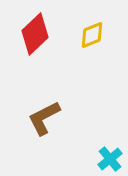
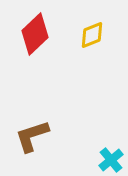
brown L-shape: moved 12 px left, 18 px down; rotated 9 degrees clockwise
cyan cross: moved 1 px right, 1 px down
